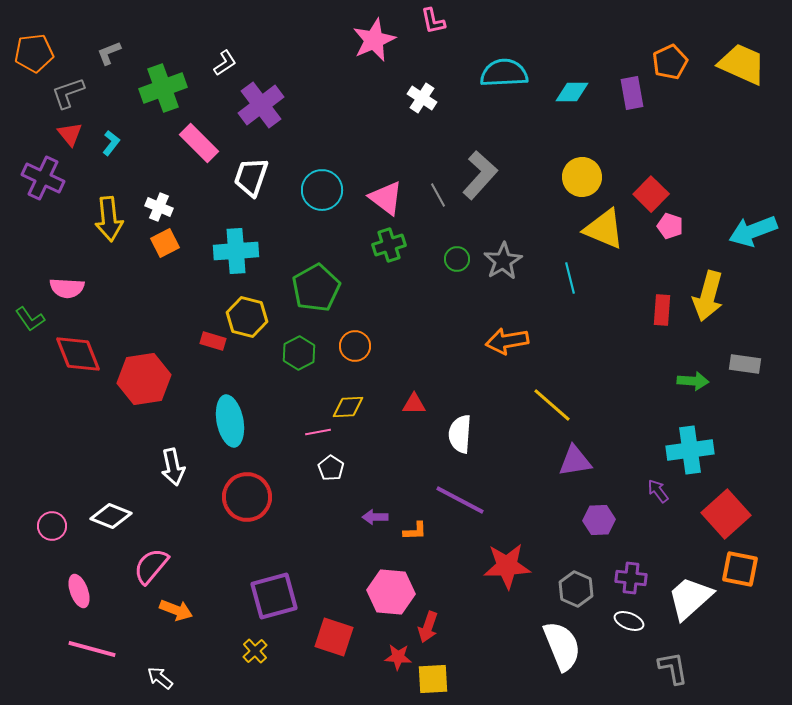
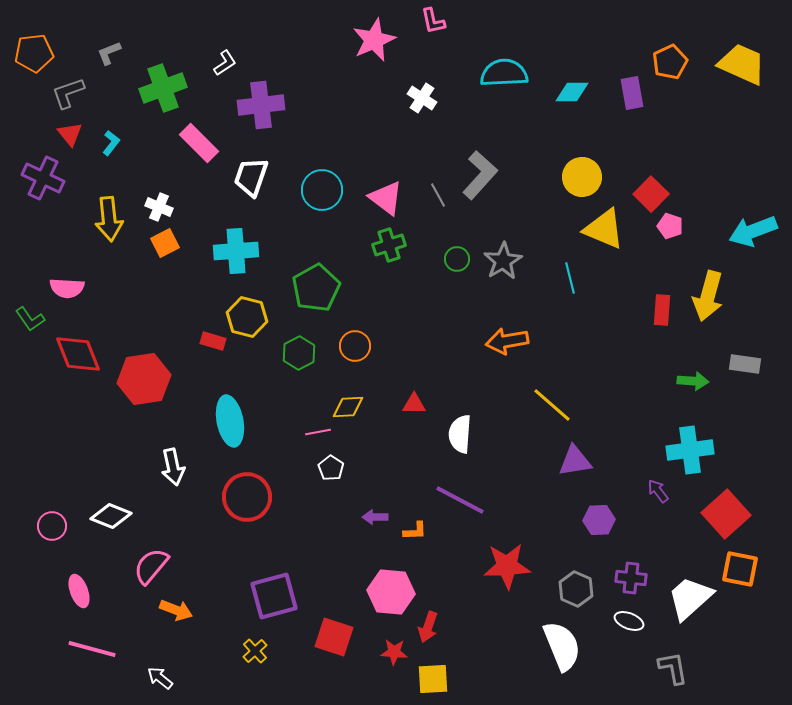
purple cross at (261, 105): rotated 30 degrees clockwise
red star at (398, 657): moved 4 px left, 5 px up
